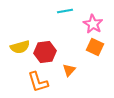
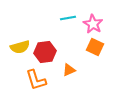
cyan line: moved 3 px right, 7 px down
orange triangle: rotated 24 degrees clockwise
orange L-shape: moved 2 px left, 2 px up
